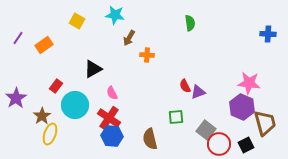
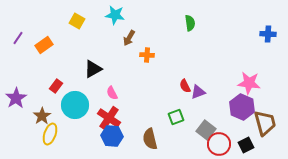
green square: rotated 14 degrees counterclockwise
